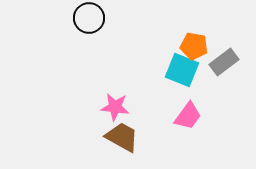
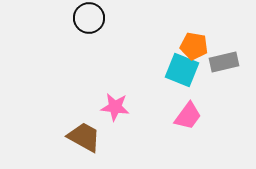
gray rectangle: rotated 24 degrees clockwise
brown trapezoid: moved 38 px left
